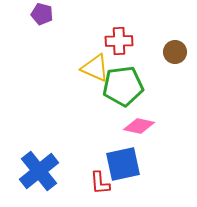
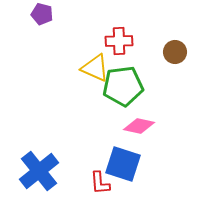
blue square: rotated 30 degrees clockwise
